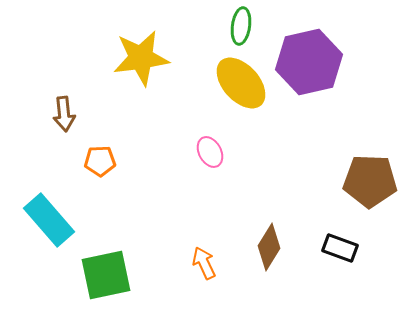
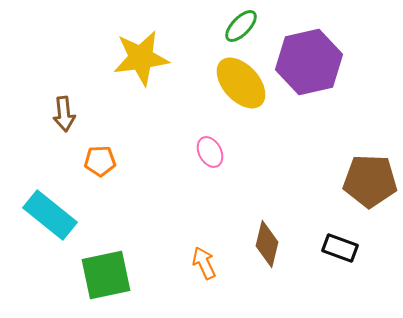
green ellipse: rotated 36 degrees clockwise
cyan rectangle: moved 1 px right, 5 px up; rotated 10 degrees counterclockwise
brown diamond: moved 2 px left, 3 px up; rotated 18 degrees counterclockwise
